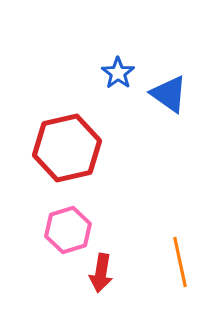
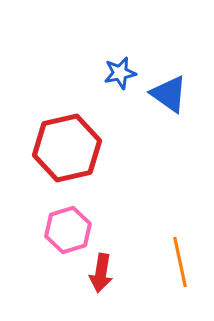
blue star: moved 2 px right; rotated 24 degrees clockwise
